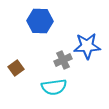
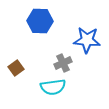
blue star: moved 6 px up; rotated 8 degrees clockwise
gray cross: moved 3 px down
cyan semicircle: moved 1 px left
